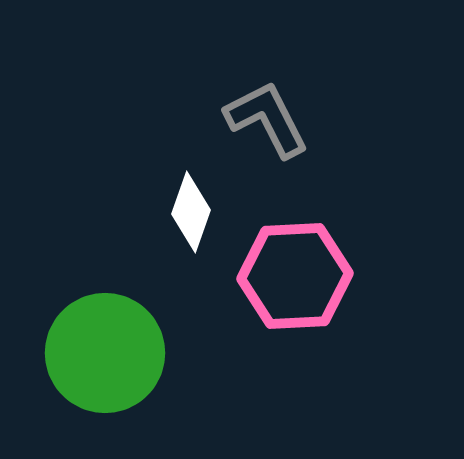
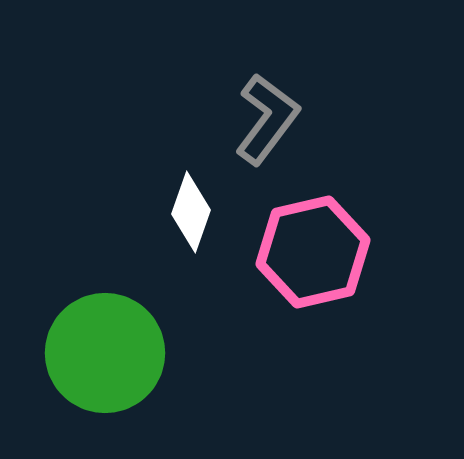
gray L-shape: rotated 64 degrees clockwise
pink hexagon: moved 18 px right, 24 px up; rotated 10 degrees counterclockwise
